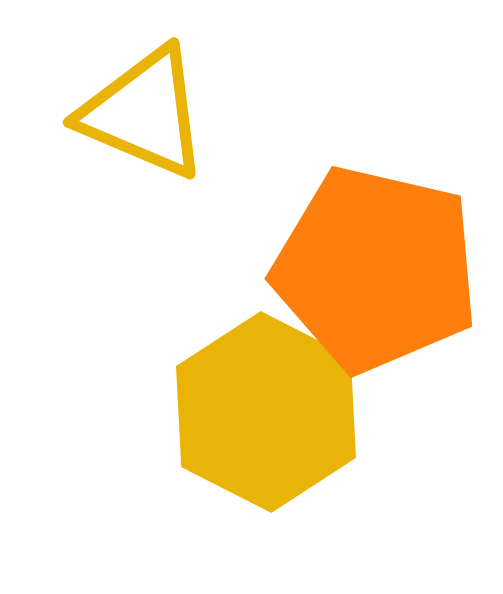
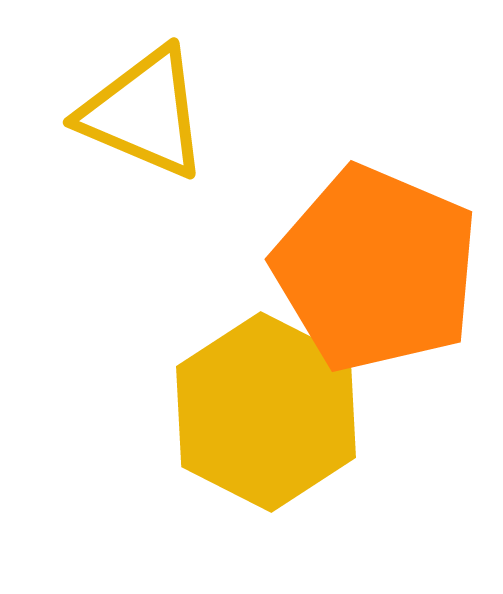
orange pentagon: rotated 10 degrees clockwise
